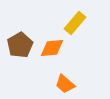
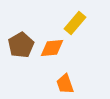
brown pentagon: moved 1 px right
orange trapezoid: rotated 30 degrees clockwise
